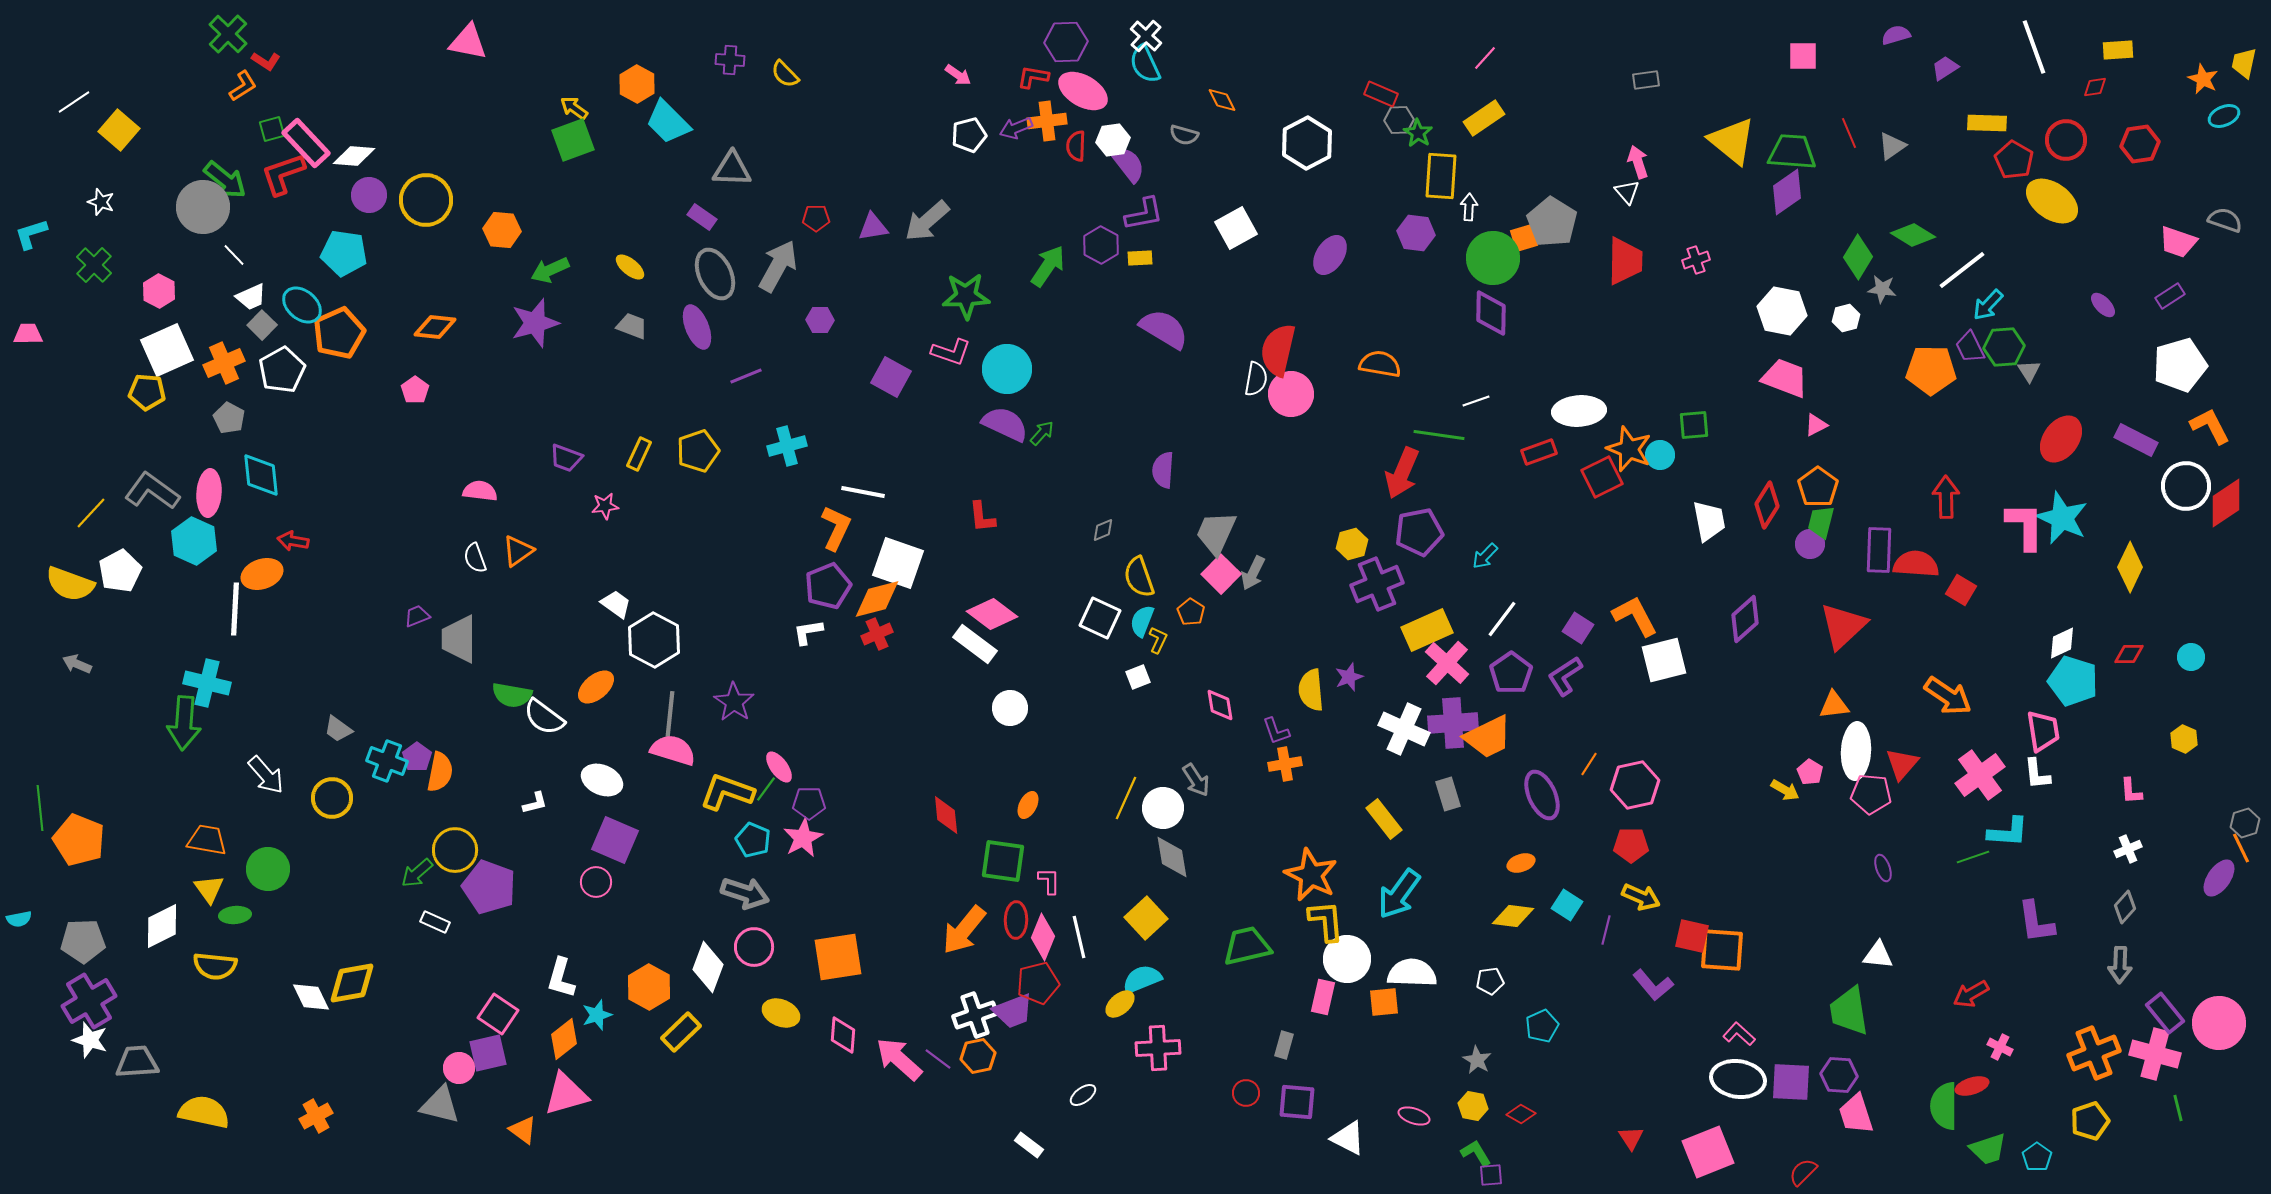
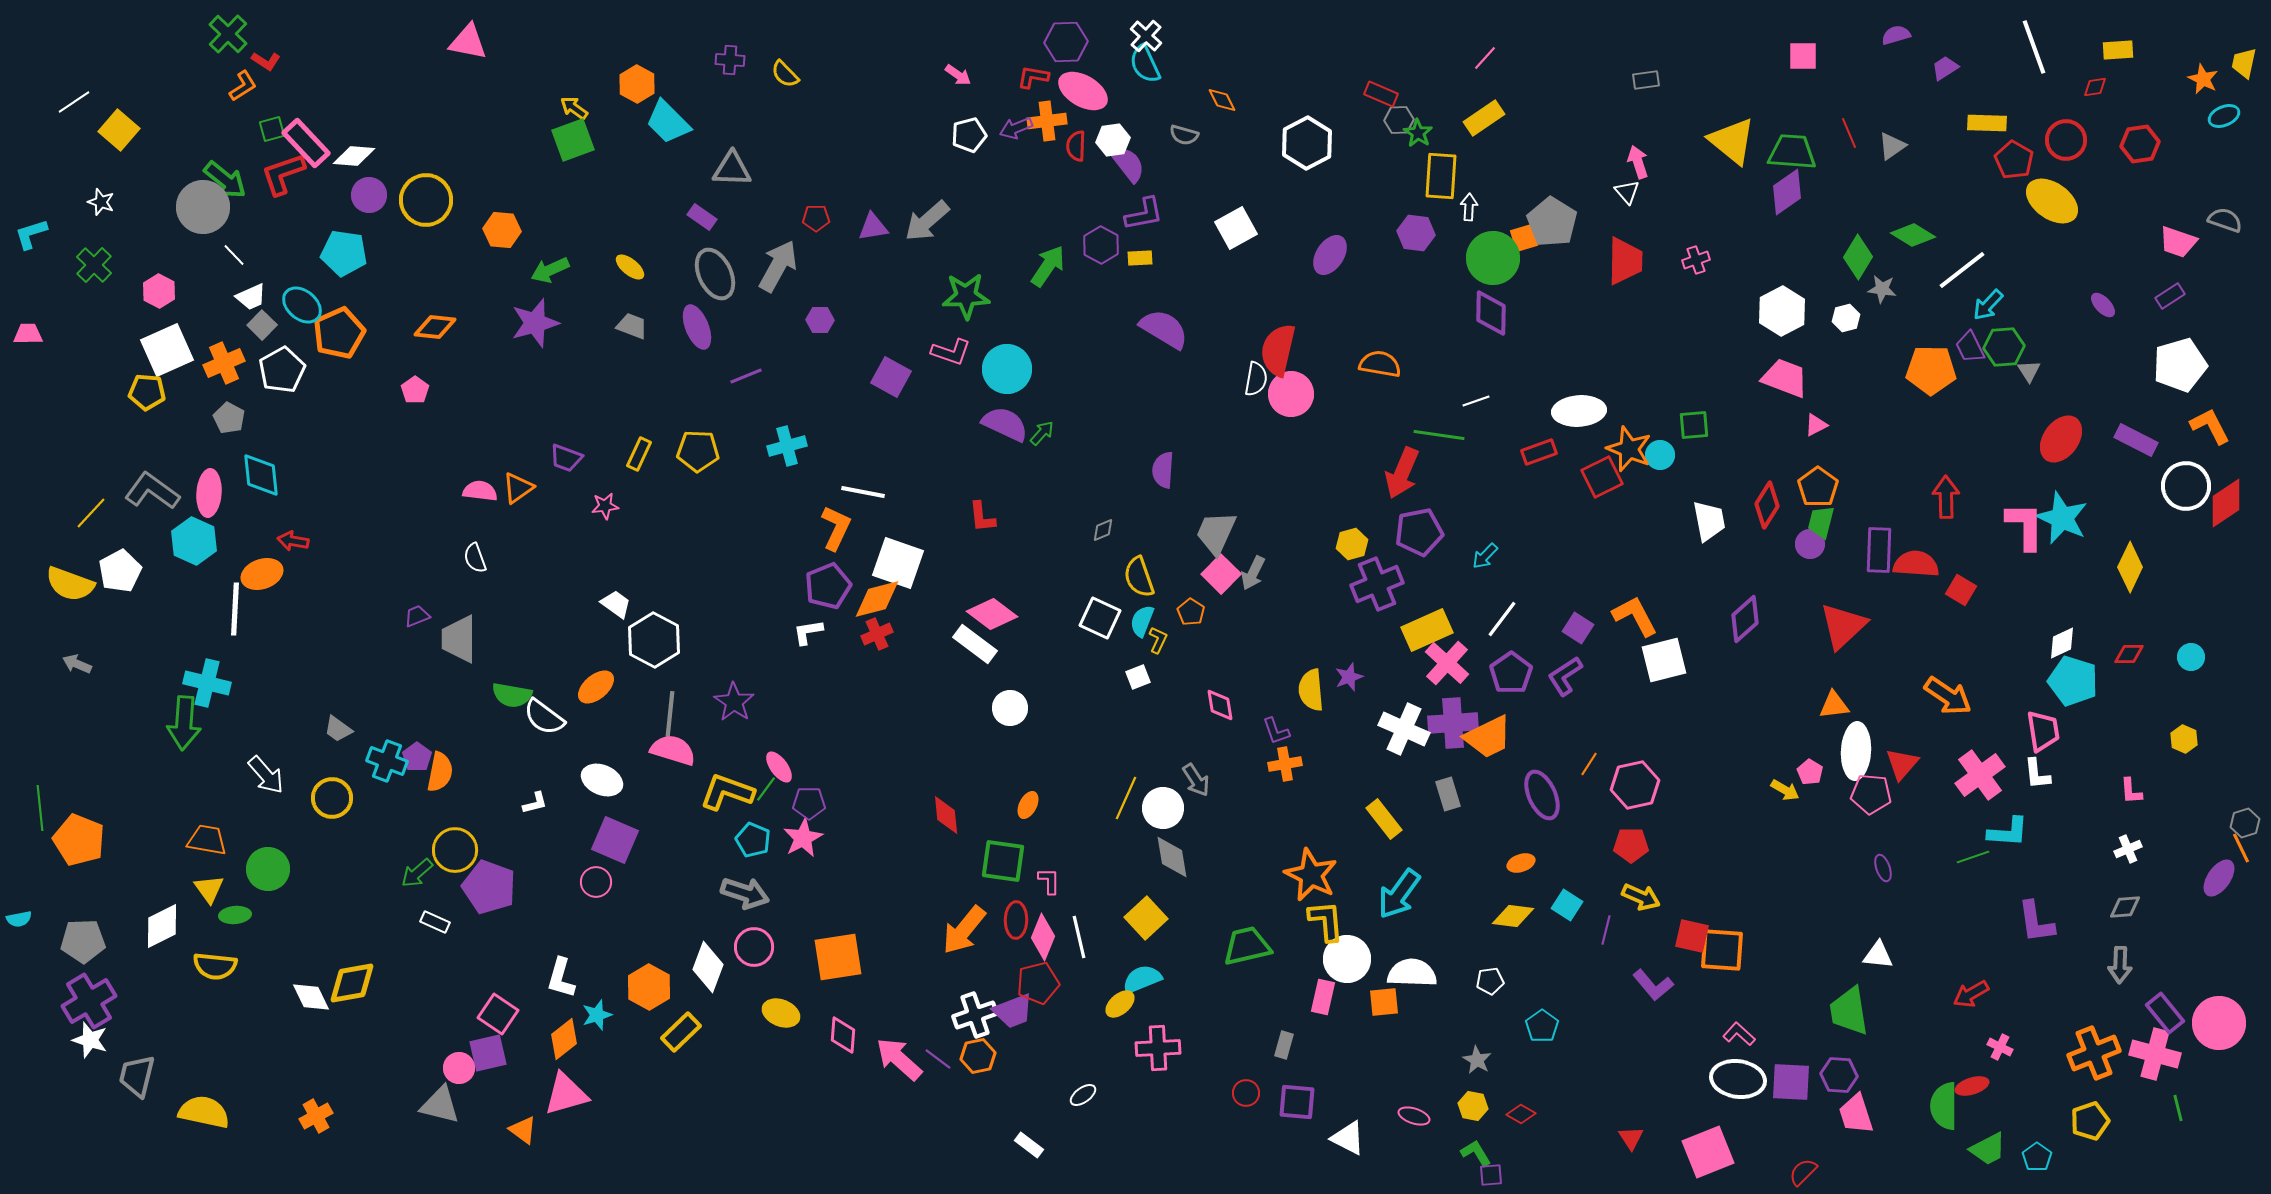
white hexagon at (1782, 311): rotated 21 degrees clockwise
yellow pentagon at (698, 451): rotated 21 degrees clockwise
orange triangle at (518, 551): moved 63 px up
gray diamond at (2125, 907): rotated 44 degrees clockwise
cyan pentagon at (1542, 1026): rotated 12 degrees counterclockwise
gray trapezoid at (137, 1062): moved 14 px down; rotated 72 degrees counterclockwise
green trapezoid at (1988, 1149): rotated 9 degrees counterclockwise
